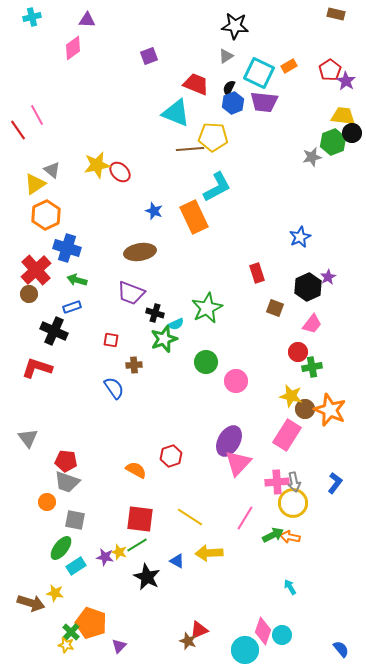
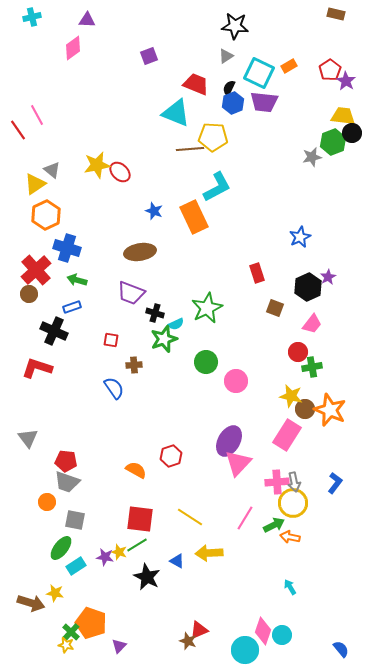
green arrow at (273, 535): moved 1 px right, 10 px up
